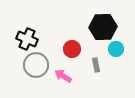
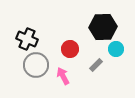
red circle: moved 2 px left
gray rectangle: rotated 56 degrees clockwise
pink arrow: rotated 30 degrees clockwise
